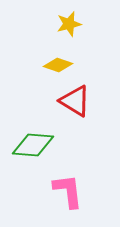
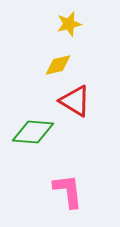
yellow diamond: rotated 32 degrees counterclockwise
green diamond: moved 13 px up
